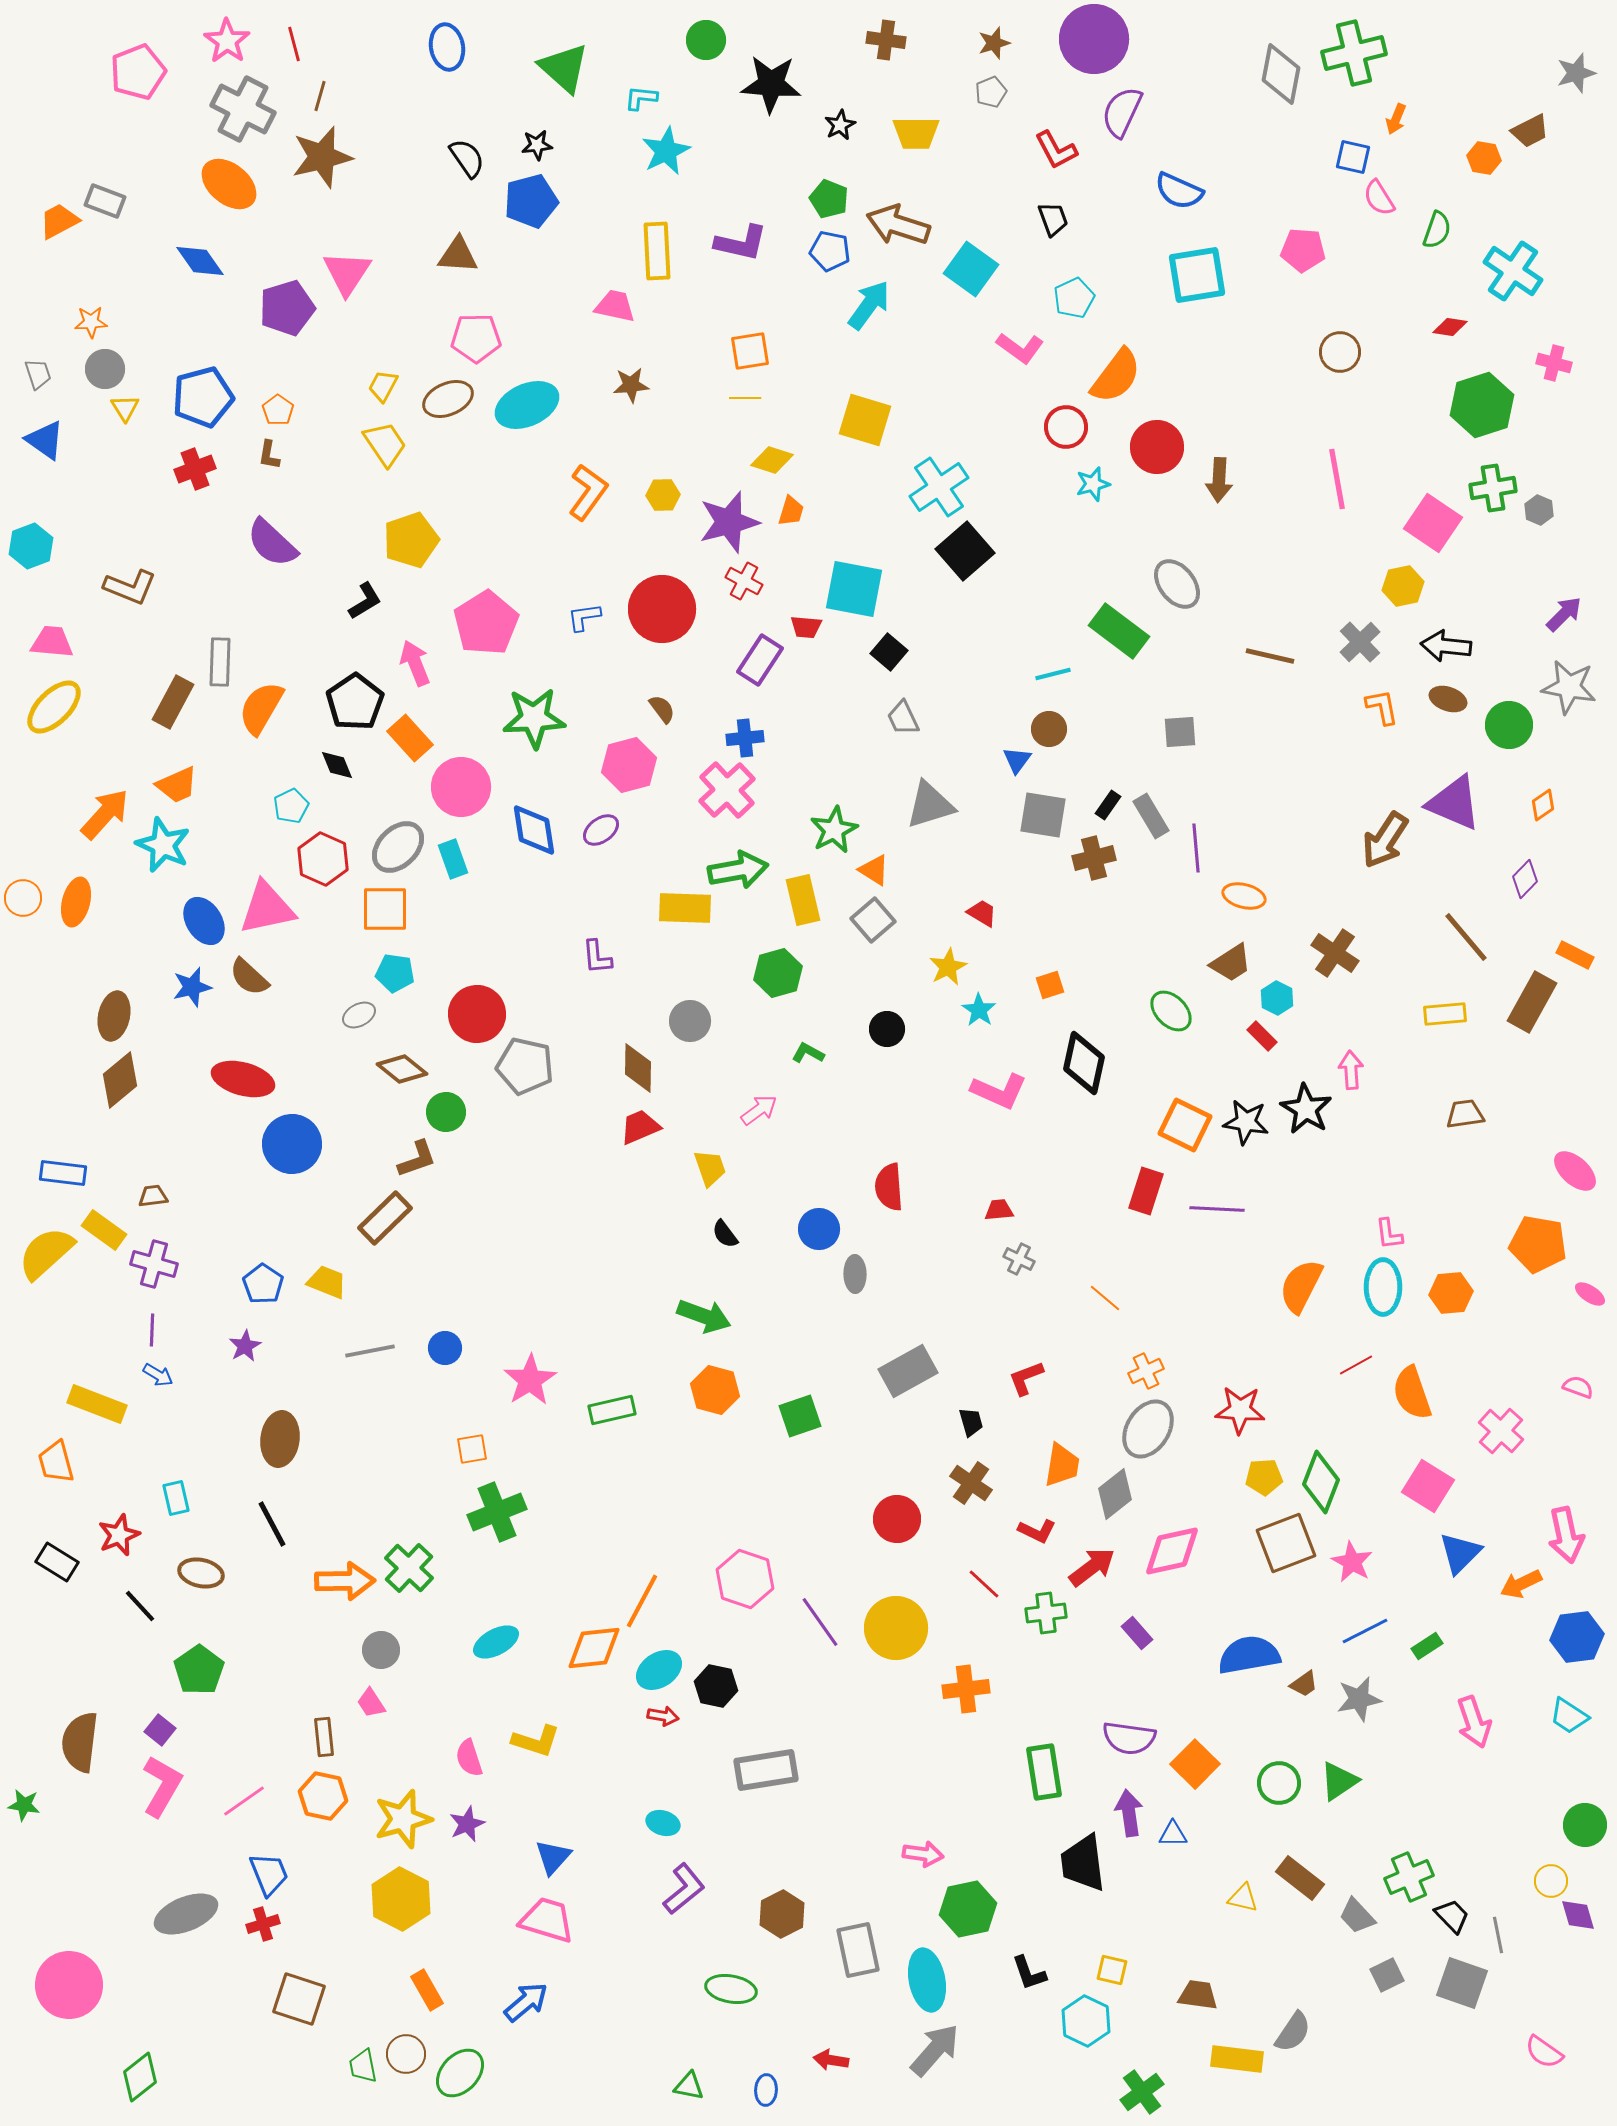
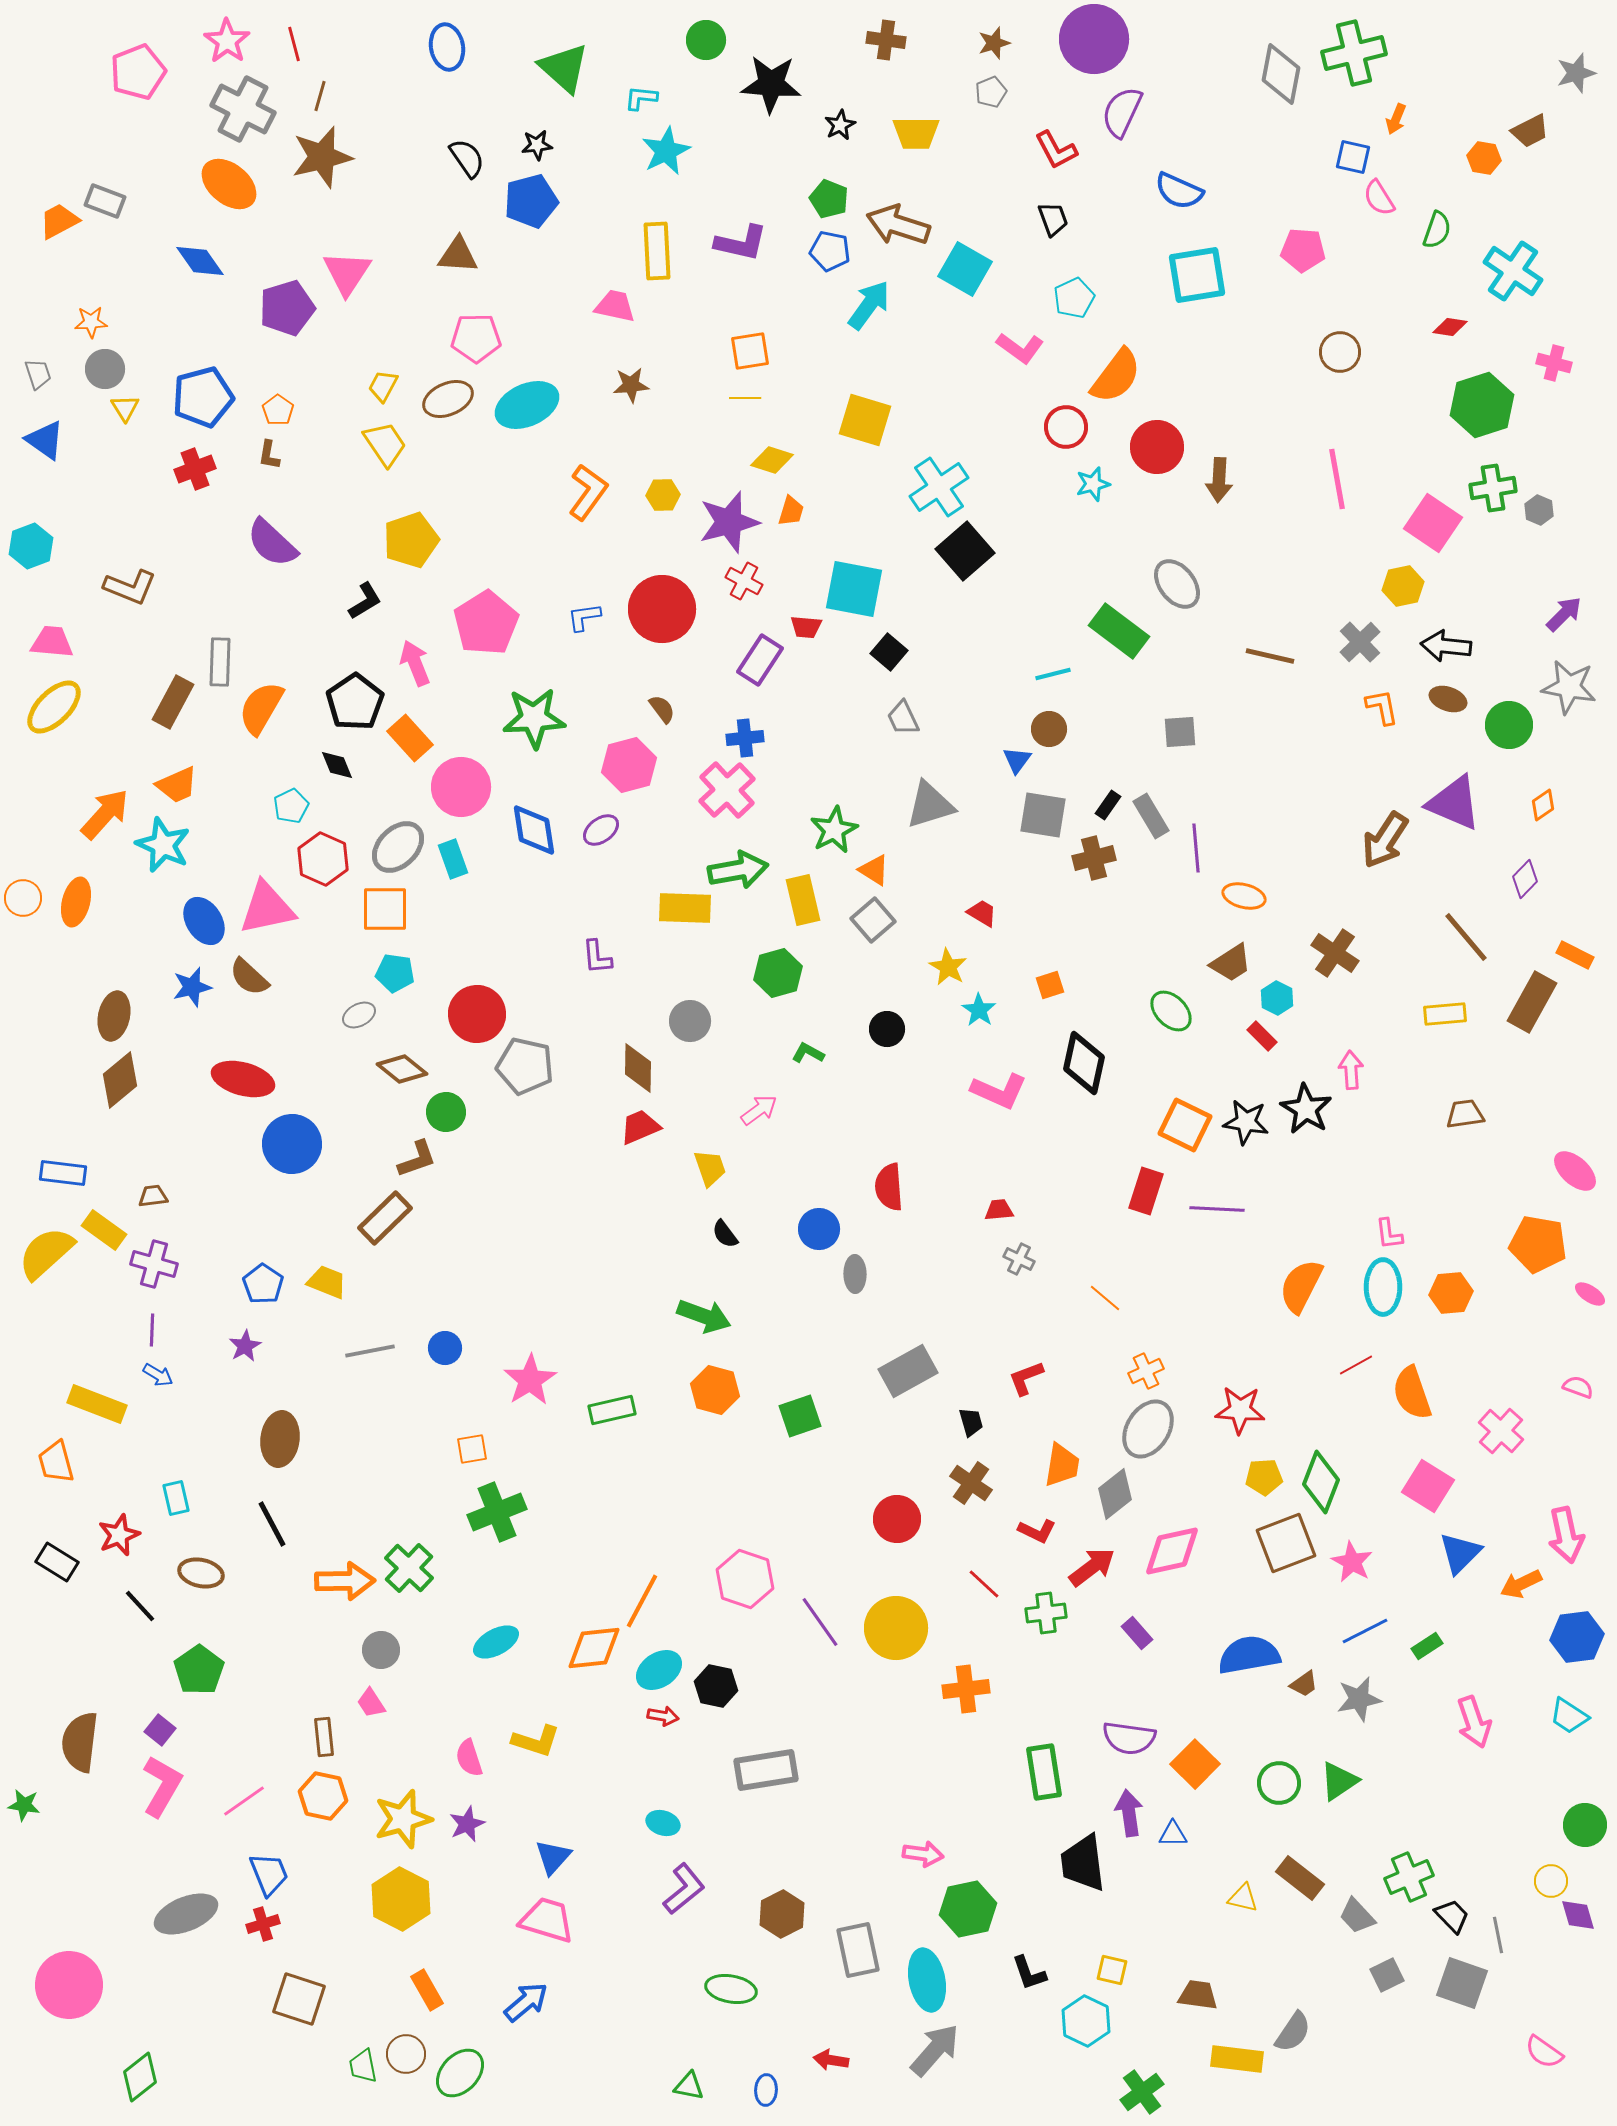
cyan square at (971, 269): moved 6 px left; rotated 6 degrees counterclockwise
yellow star at (948, 967): rotated 15 degrees counterclockwise
